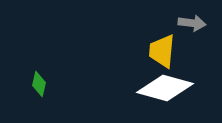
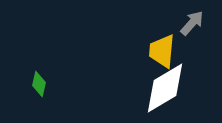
gray arrow: rotated 56 degrees counterclockwise
white diamond: rotated 46 degrees counterclockwise
